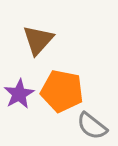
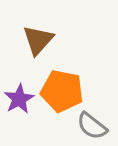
purple star: moved 5 px down
